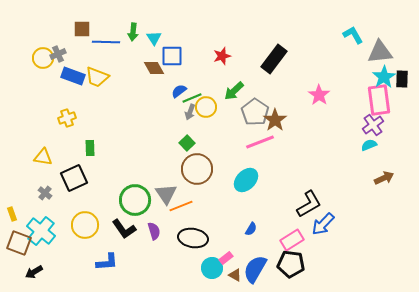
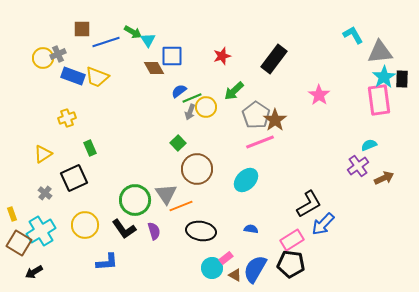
green arrow at (133, 32): rotated 66 degrees counterclockwise
cyan triangle at (154, 38): moved 6 px left, 2 px down
blue line at (106, 42): rotated 20 degrees counterclockwise
gray pentagon at (255, 112): moved 1 px right, 3 px down
purple cross at (373, 125): moved 15 px left, 41 px down
green square at (187, 143): moved 9 px left
green rectangle at (90, 148): rotated 21 degrees counterclockwise
yellow triangle at (43, 157): moved 3 px up; rotated 42 degrees counterclockwise
blue semicircle at (251, 229): rotated 112 degrees counterclockwise
cyan cross at (41, 231): rotated 20 degrees clockwise
black ellipse at (193, 238): moved 8 px right, 7 px up
brown square at (19, 243): rotated 10 degrees clockwise
